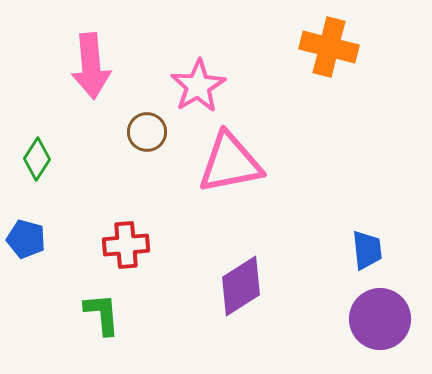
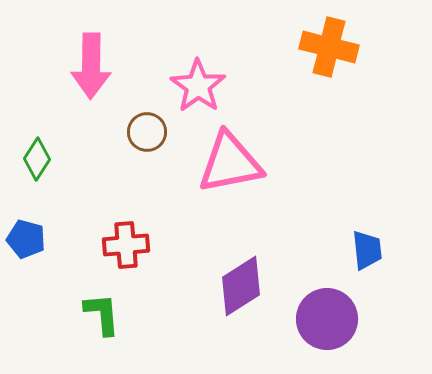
pink arrow: rotated 6 degrees clockwise
pink star: rotated 6 degrees counterclockwise
purple circle: moved 53 px left
